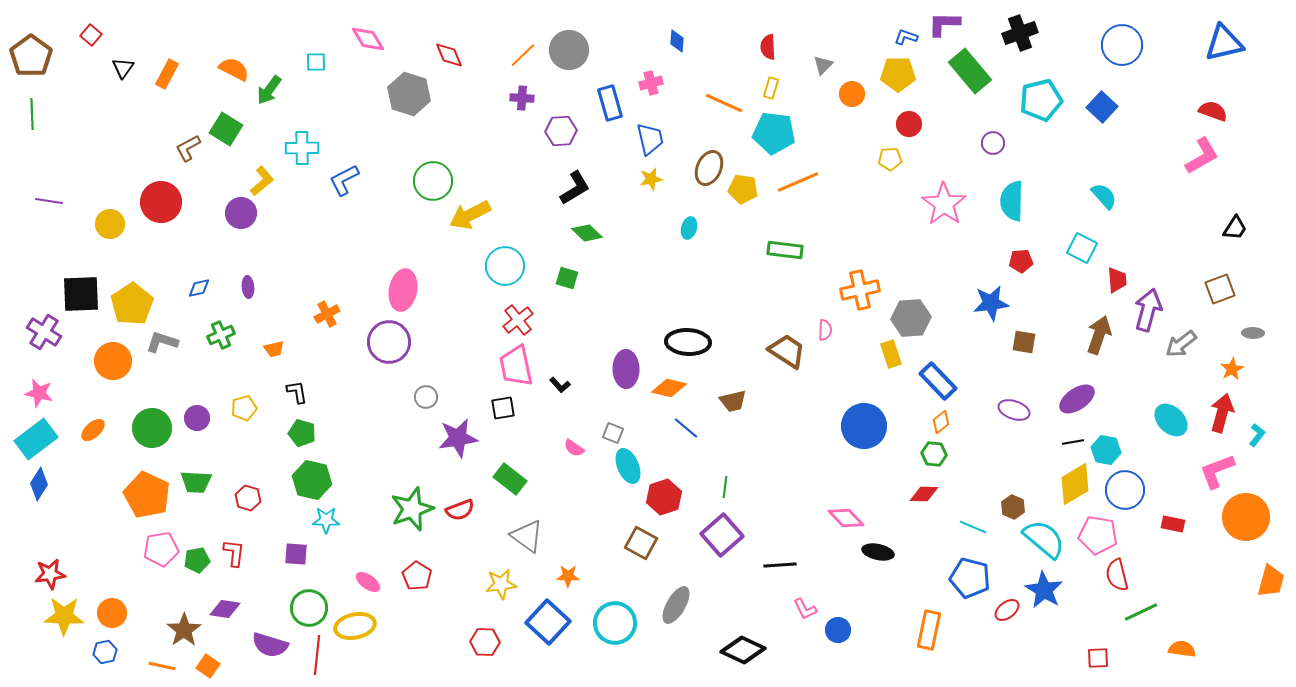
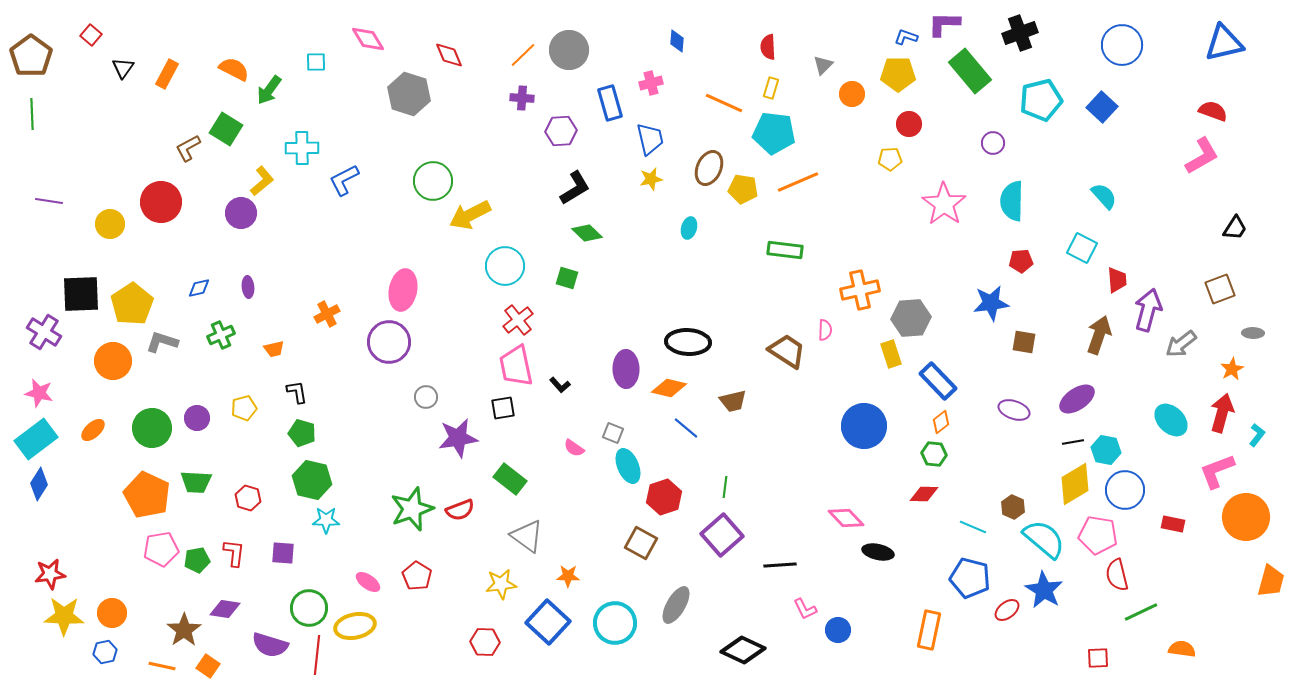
purple square at (296, 554): moved 13 px left, 1 px up
